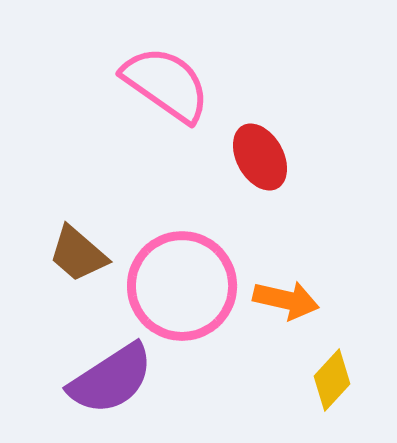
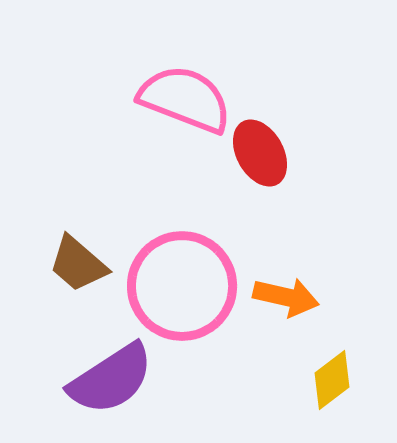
pink semicircle: moved 19 px right, 15 px down; rotated 14 degrees counterclockwise
red ellipse: moved 4 px up
brown trapezoid: moved 10 px down
orange arrow: moved 3 px up
yellow diamond: rotated 10 degrees clockwise
